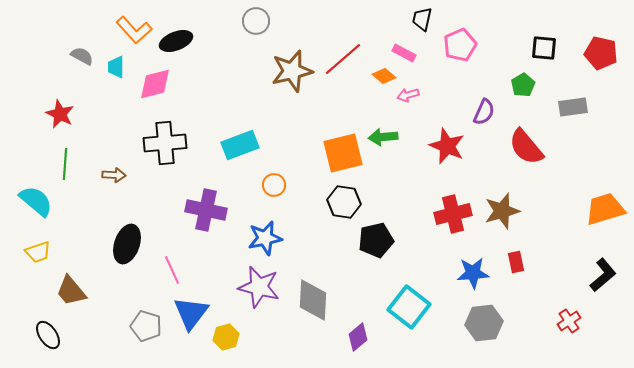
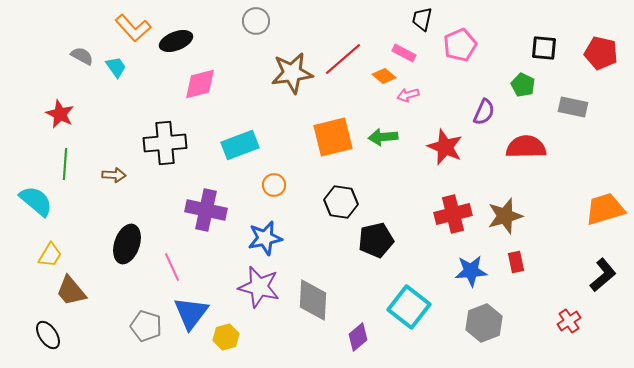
orange L-shape at (134, 30): moved 1 px left, 2 px up
cyan trapezoid at (116, 67): rotated 145 degrees clockwise
brown star at (292, 71): moved 2 px down; rotated 6 degrees clockwise
pink diamond at (155, 84): moved 45 px right
green pentagon at (523, 85): rotated 15 degrees counterclockwise
gray rectangle at (573, 107): rotated 20 degrees clockwise
red star at (447, 146): moved 2 px left, 1 px down
red semicircle at (526, 147): rotated 129 degrees clockwise
orange square at (343, 153): moved 10 px left, 16 px up
black hexagon at (344, 202): moved 3 px left
brown star at (502, 211): moved 3 px right, 5 px down
yellow trapezoid at (38, 252): moved 12 px right, 3 px down; rotated 40 degrees counterclockwise
pink line at (172, 270): moved 3 px up
blue star at (473, 273): moved 2 px left, 2 px up
gray hexagon at (484, 323): rotated 15 degrees counterclockwise
